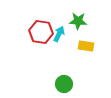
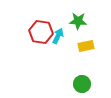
cyan arrow: moved 1 px left, 2 px down
yellow rectangle: rotated 21 degrees counterclockwise
green circle: moved 18 px right
